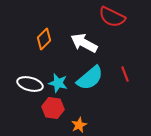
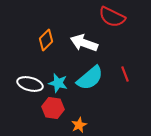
orange diamond: moved 2 px right, 1 px down
white arrow: rotated 8 degrees counterclockwise
